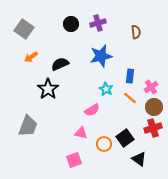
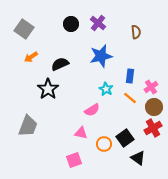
purple cross: rotated 35 degrees counterclockwise
red cross: rotated 12 degrees counterclockwise
black triangle: moved 1 px left, 1 px up
